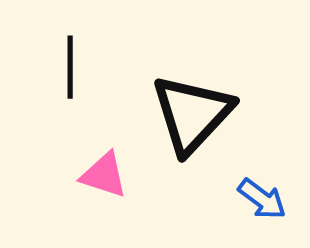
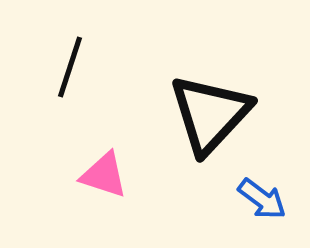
black line: rotated 18 degrees clockwise
black triangle: moved 18 px right
